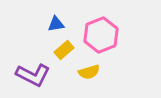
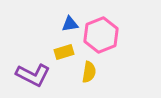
blue triangle: moved 14 px right
yellow rectangle: moved 2 px down; rotated 24 degrees clockwise
yellow semicircle: rotated 65 degrees counterclockwise
